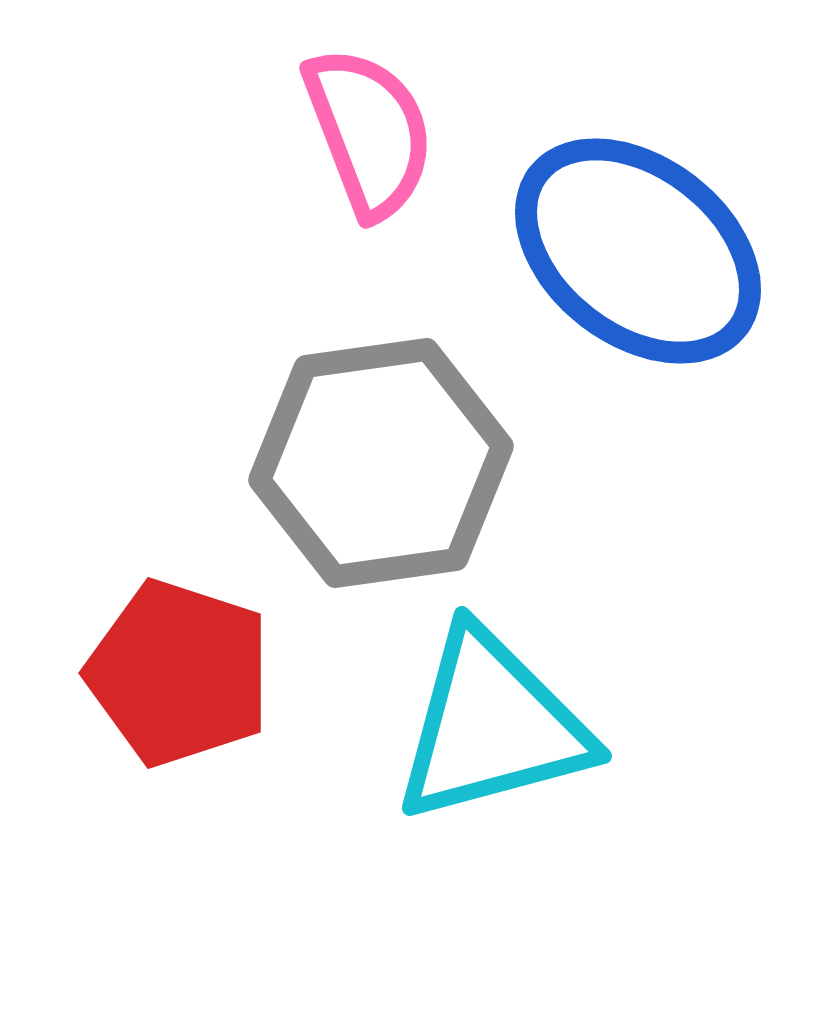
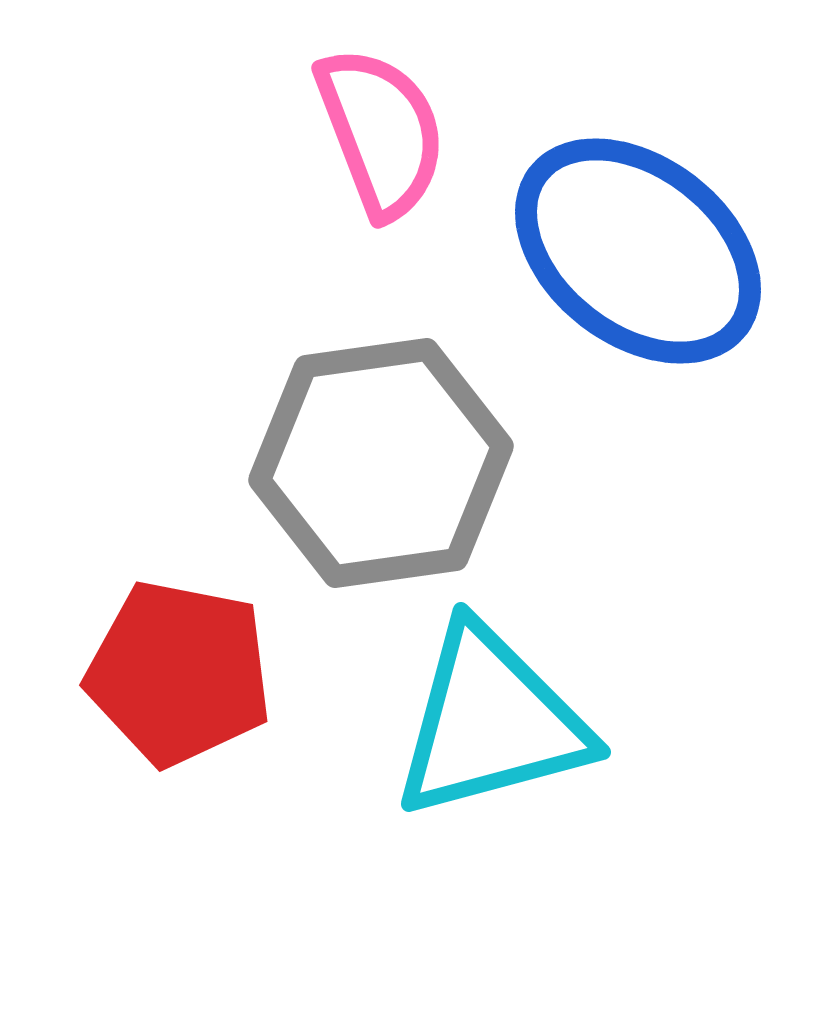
pink semicircle: moved 12 px right
red pentagon: rotated 7 degrees counterclockwise
cyan triangle: moved 1 px left, 4 px up
